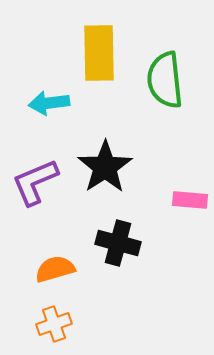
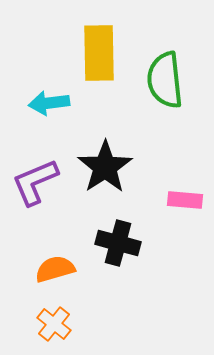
pink rectangle: moved 5 px left
orange cross: rotated 32 degrees counterclockwise
